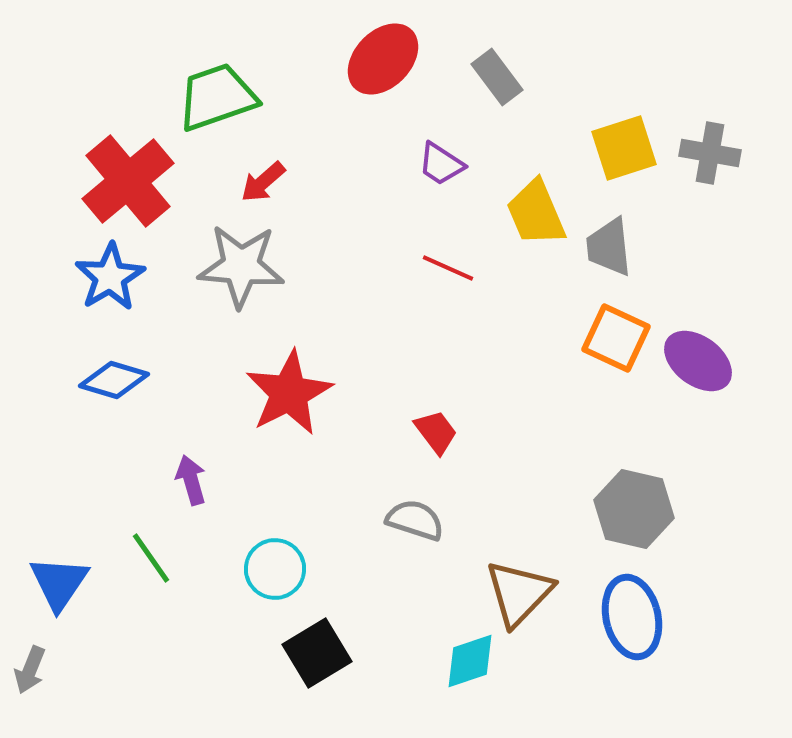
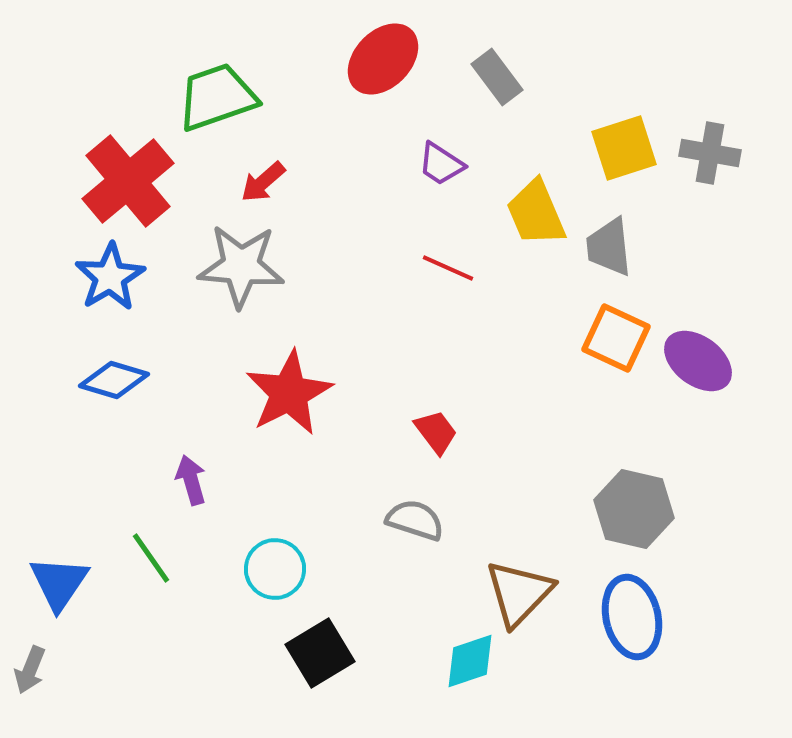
black square: moved 3 px right
